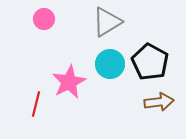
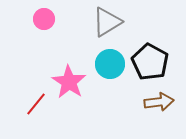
pink star: rotated 12 degrees counterclockwise
red line: rotated 25 degrees clockwise
